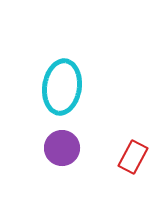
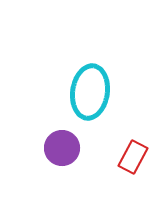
cyan ellipse: moved 28 px right, 5 px down
